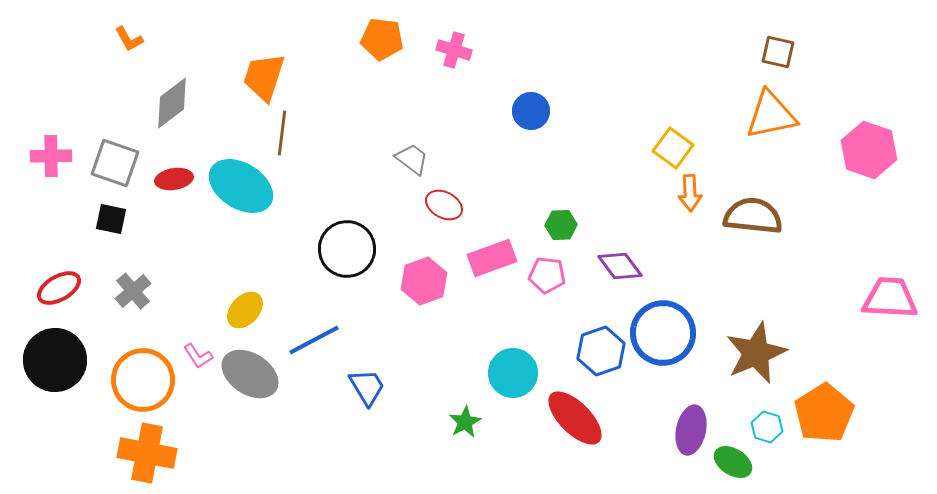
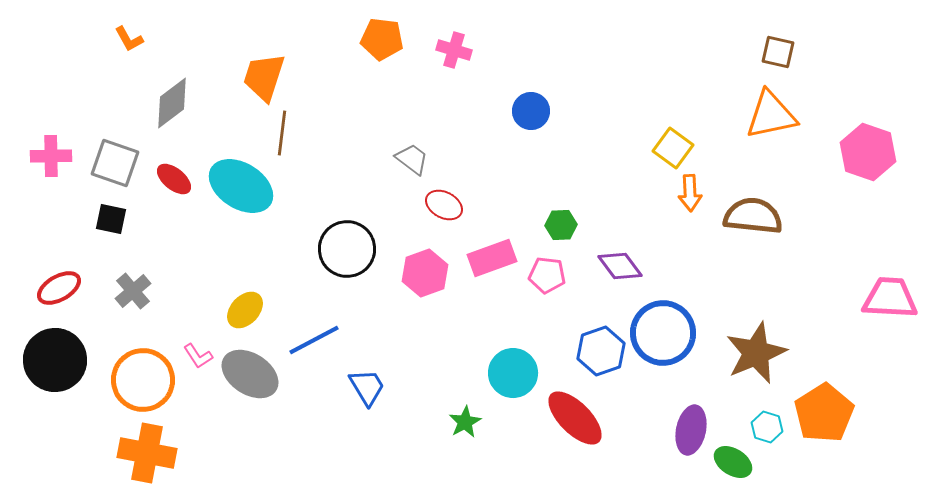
pink hexagon at (869, 150): moved 1 px left, 2 px down
red ellipse at (174, 179): rotated 48 degrees clockwise
pink hexagon at (424, 281): moved 1 px right, 8 px up
